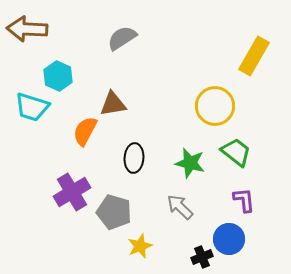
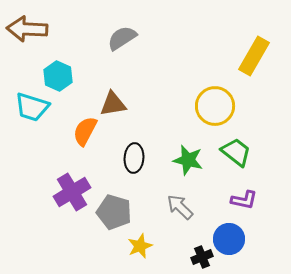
green star: moved 2 px left, 3 px up
purple L-shape: rotated 108 degrees clockwise
